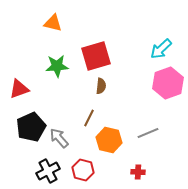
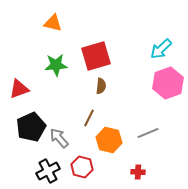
green star: moved 1 px left, 1 px up
red hexagon: moved 1 px left, 3 px up
